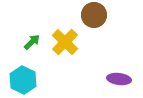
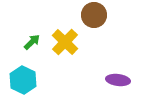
purple ellipse: moved 1 px left, 1 px down
